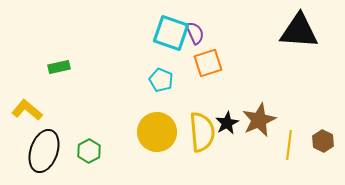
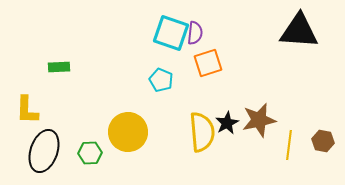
purple semicircle: rotated 30 degrees clockwise
green rectangle: rotated 10 degrees clockwise
yellow L-shape: rotated 128 degrees counterclockwise
brown star: rotated 12 degrees clockwise
yellow circle: moved 29 px left
brown hexagon: rotated 15 degrees counterclockwise
green hexagon: moved 1 px right, 2 px down; rotated 25 degrees clockwise
